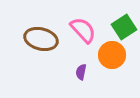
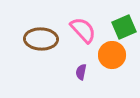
green square: rotated 10 degrees clockwise
brown ellipse: rotated 12 degrees counterclockwise
